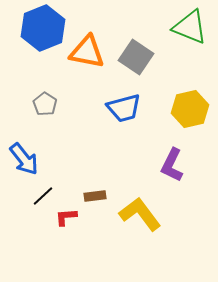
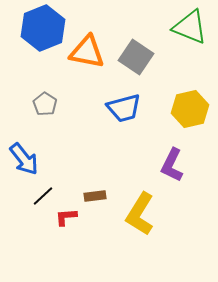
yellow L-shape: rotated 111 degrees counterclockwise
